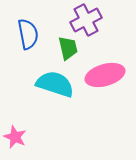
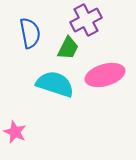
blue semicircle: moved 2 px right, 1 px up
green trapezoid: rotated 40 degrees clockwise
pink star: moved 5 px up
